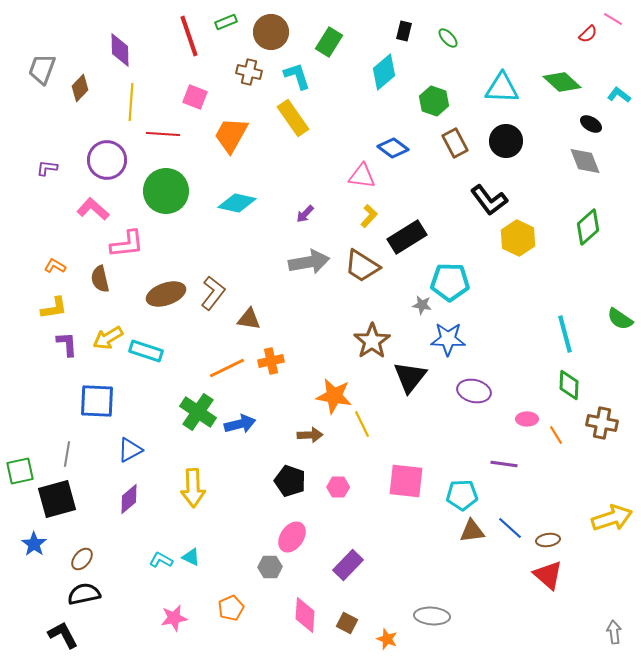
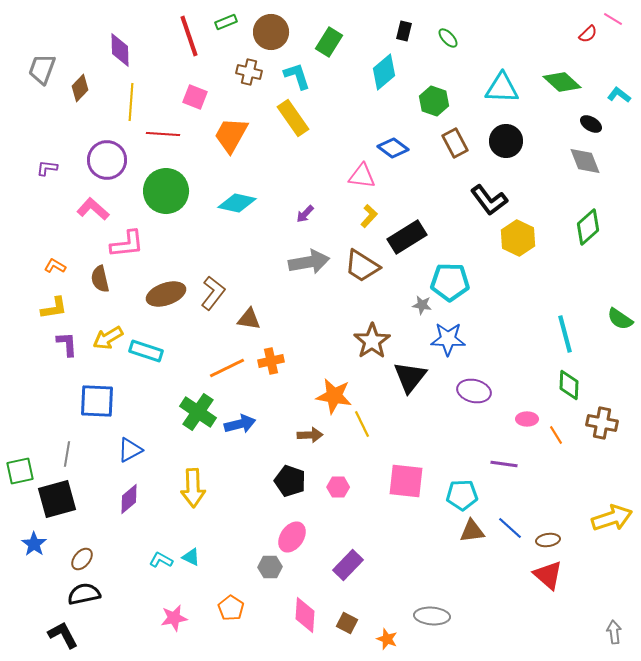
orange pentagon at (231, 608): rotated 15 degrees counterclockwise
